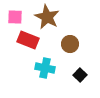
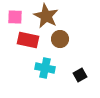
brown star: moved 1 px left, 1 px up
red rectangle: rotated 10 degrees counterclockwise
brown circle: moved 10 px left, 5 px up
black square: rotated 16 degrees clockwise
